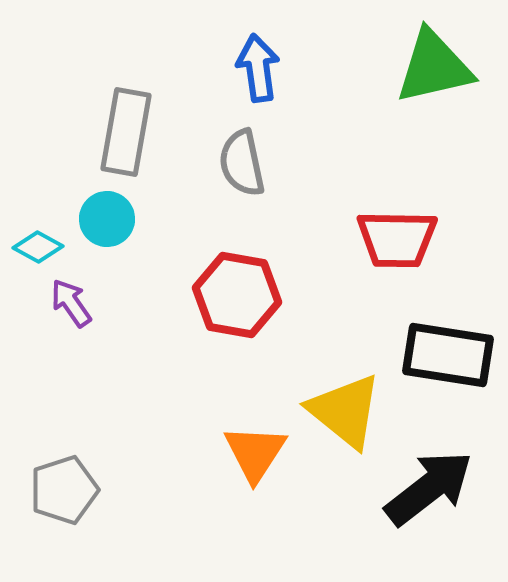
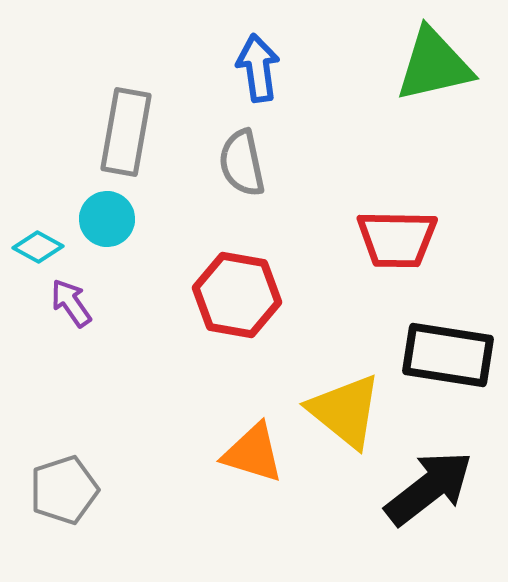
green triangle: moved 2 px up
orange triangle: moved 2 px left; rotated 46 degrees counterclockwise
